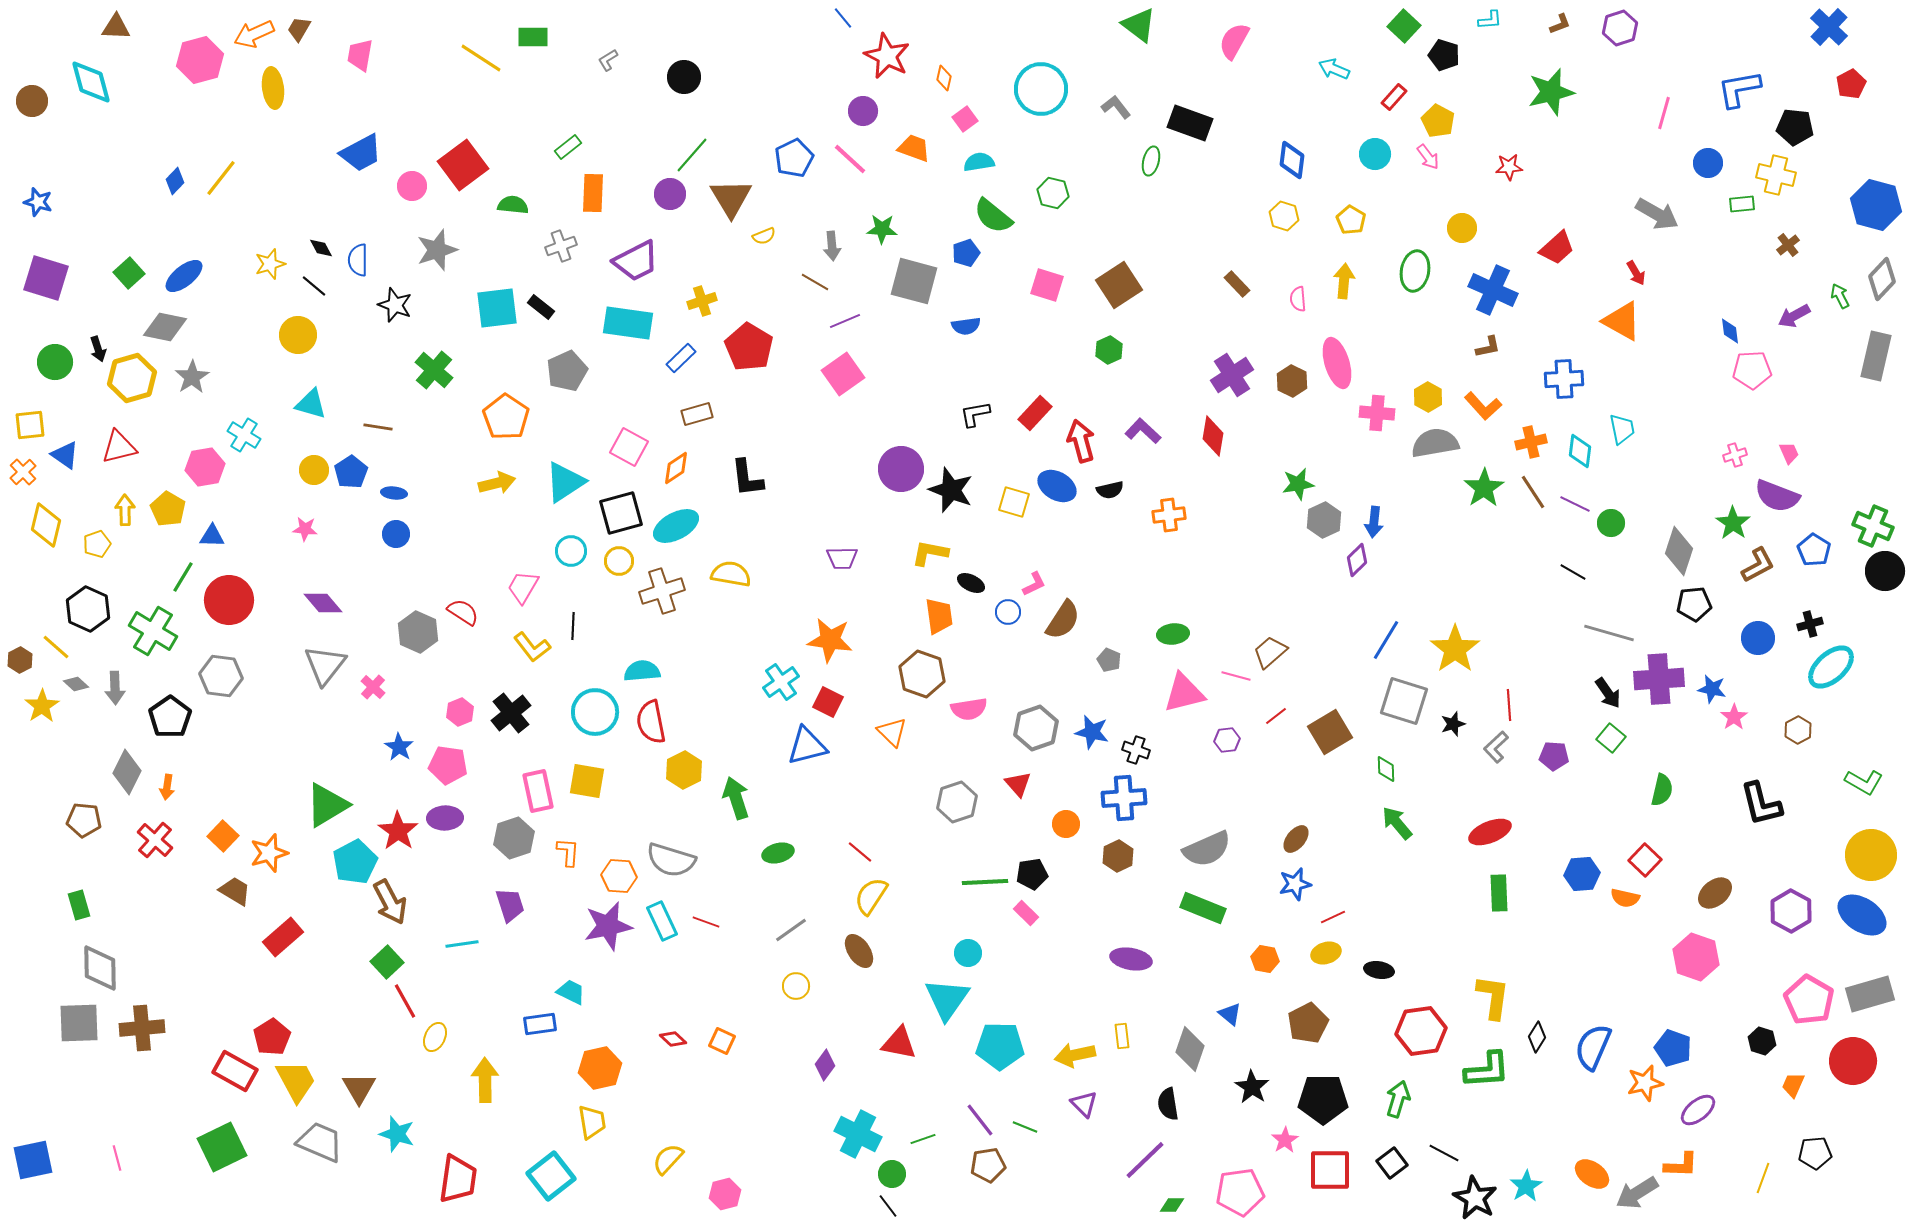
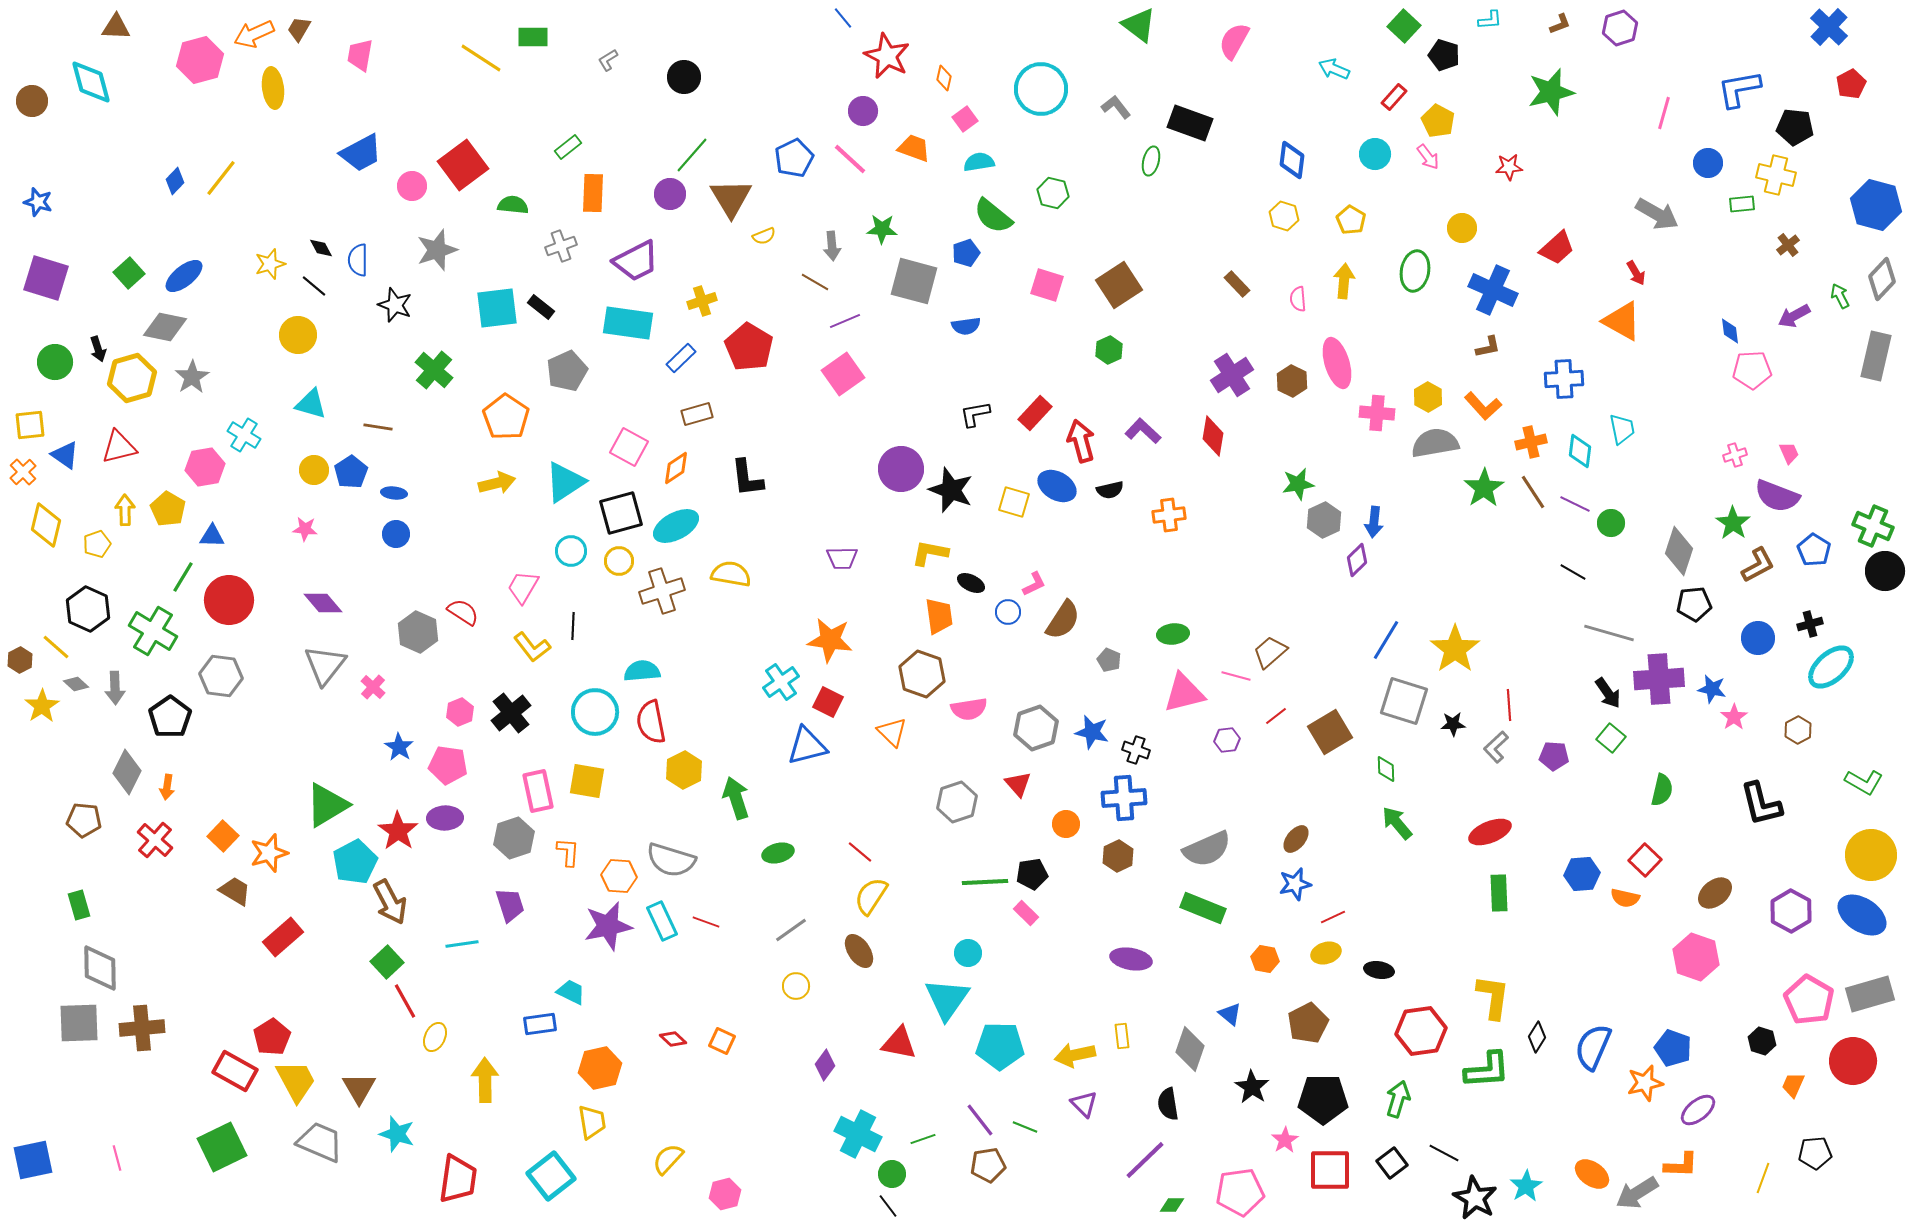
black star at (1453, 724): rotated 15 degrees clockwise
